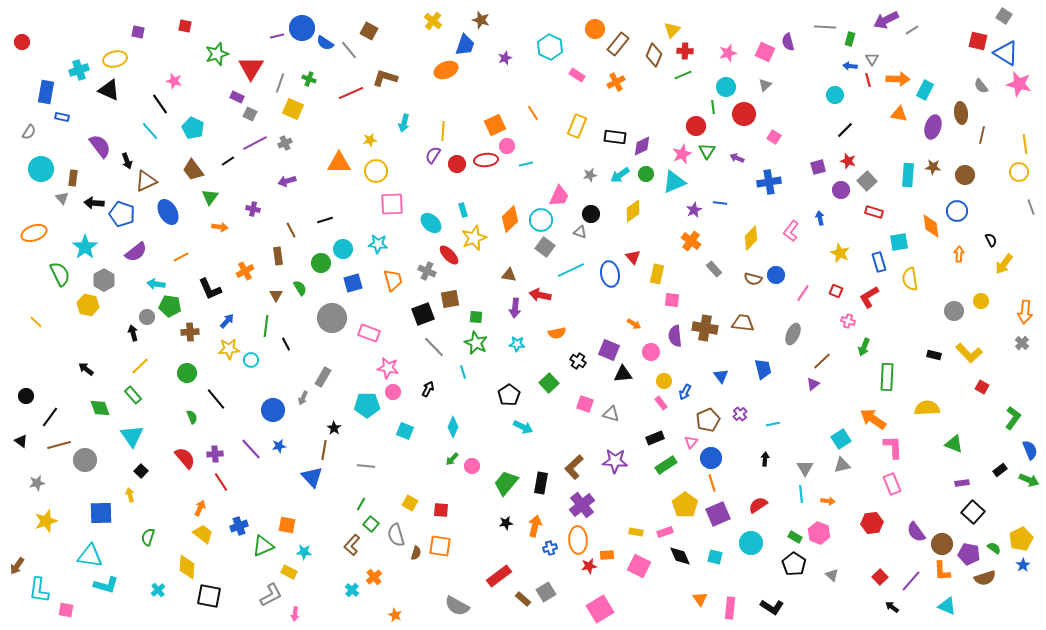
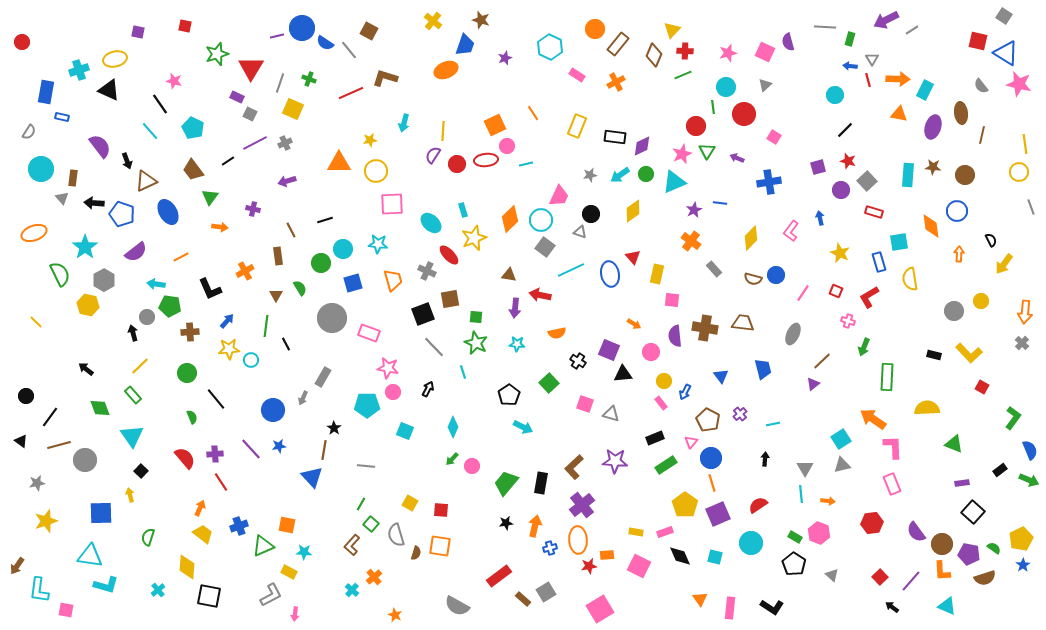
brown pentagon at (708, 420): rotated 20 degrees counterclockwise
